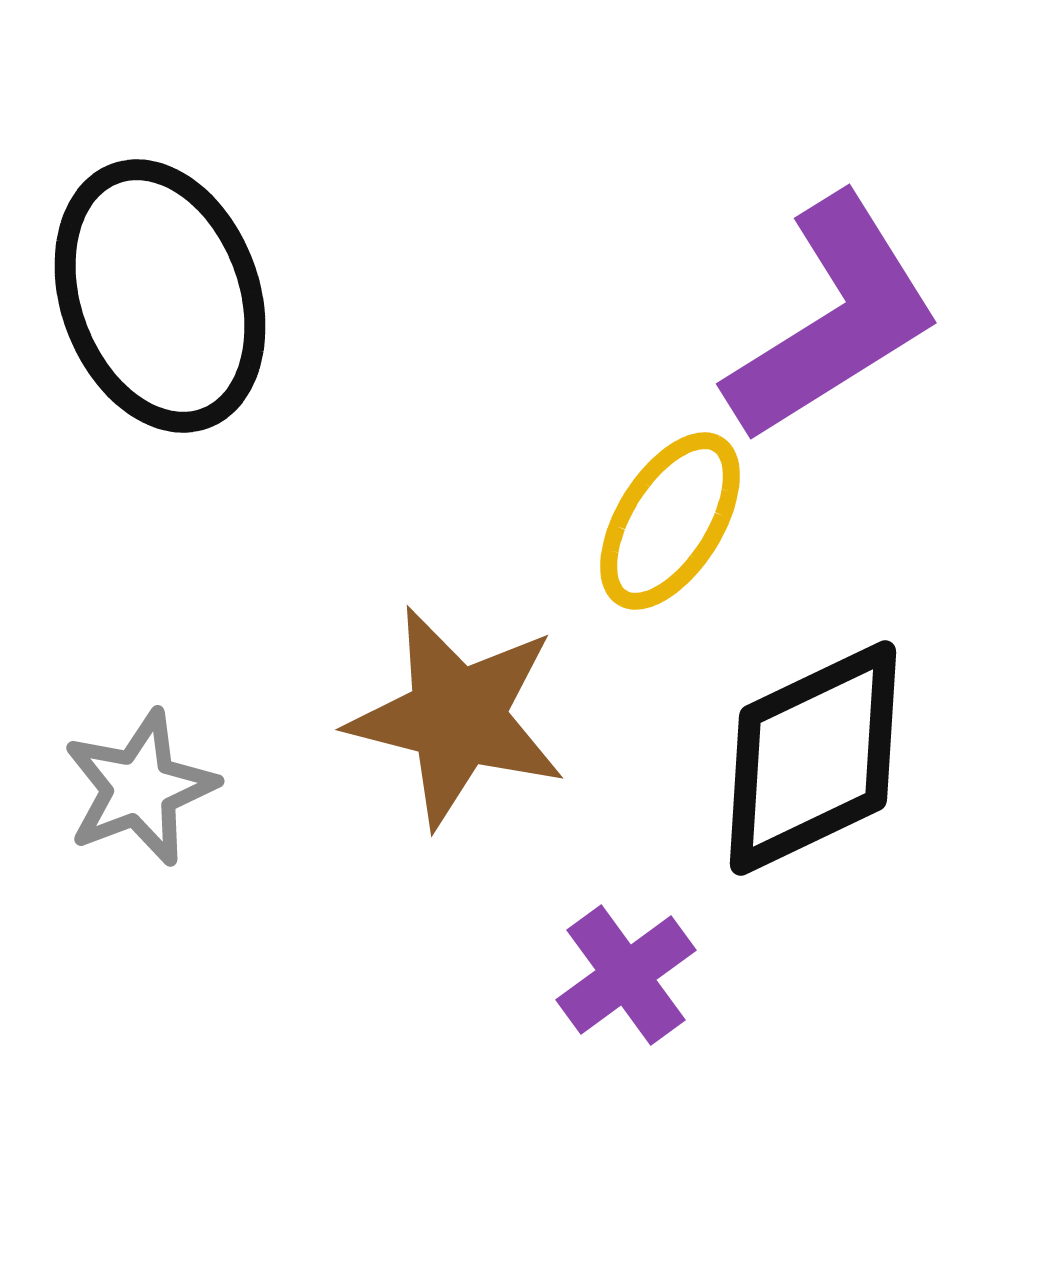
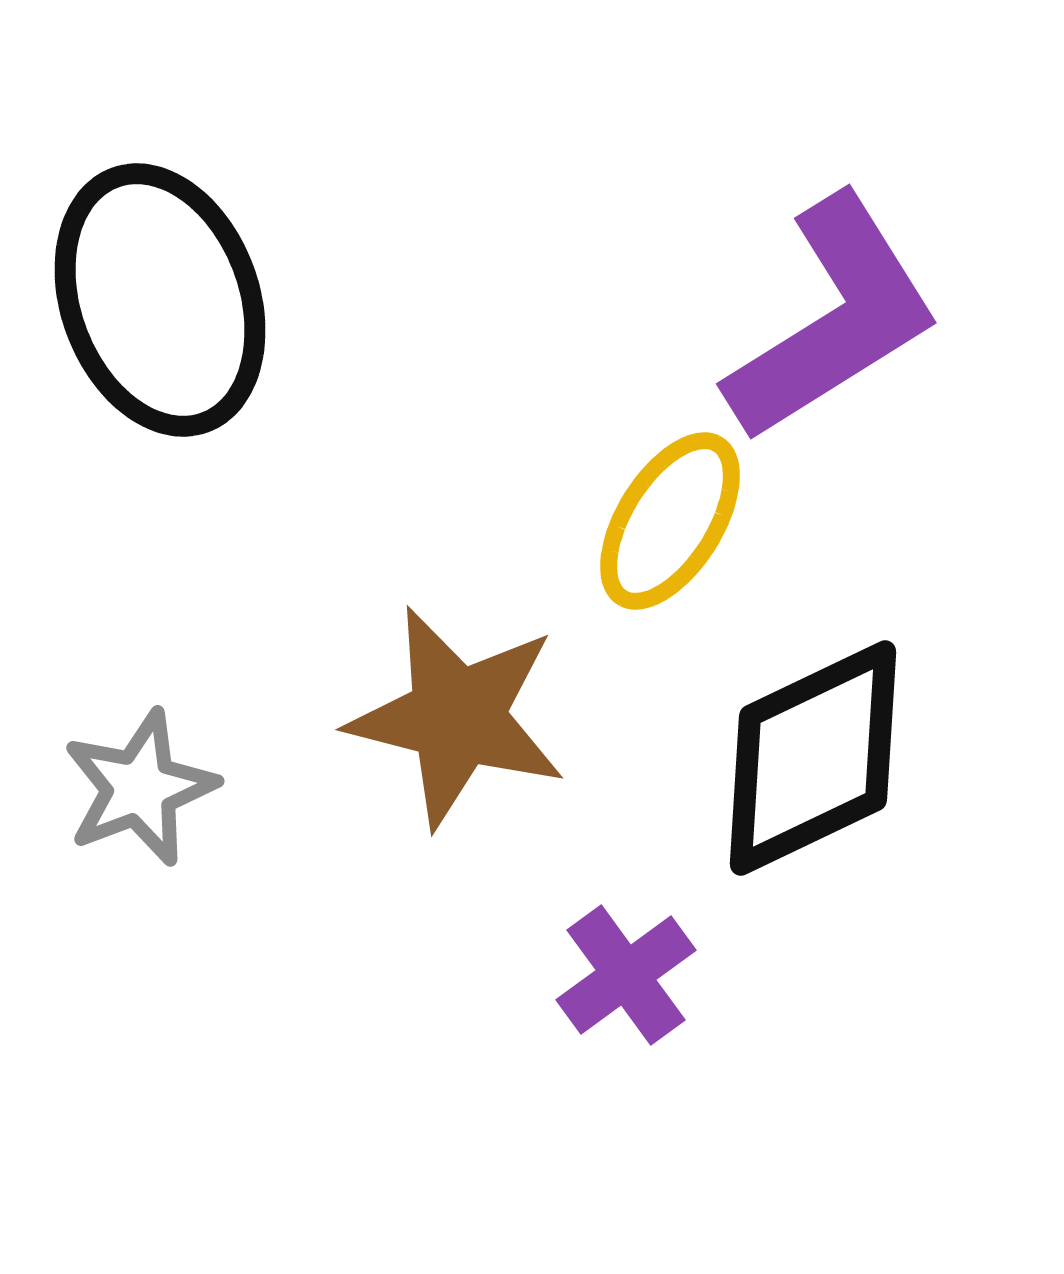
black ellipse: moved 4 px down
